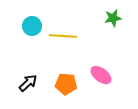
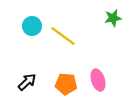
yellow line: rotated 32 degrees clockwise
pink ellipse: moved 3 px left, 5 px down; rotated 35 degrees clockwise
black arrow: moved 1 px left, 1 px up
